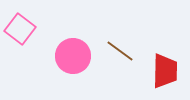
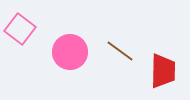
pink circle: moved 3 px left, 4 px up
red trapezoid: moved 2 px left
